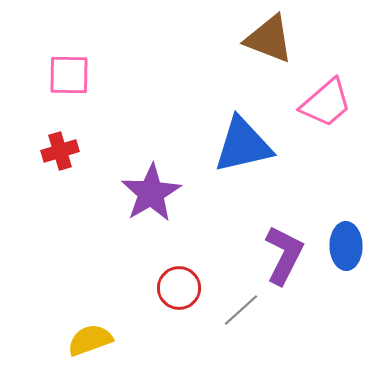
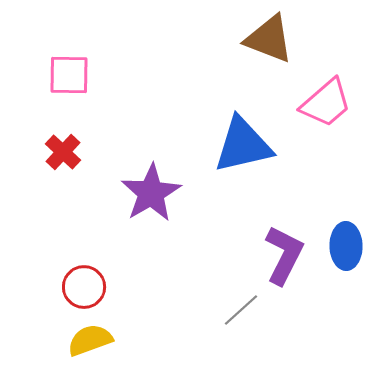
red cross: moved 3 px right, 1 px down; rotated 30 degrees counterclockwise
red circle: moved 95 px left, 1 px up
